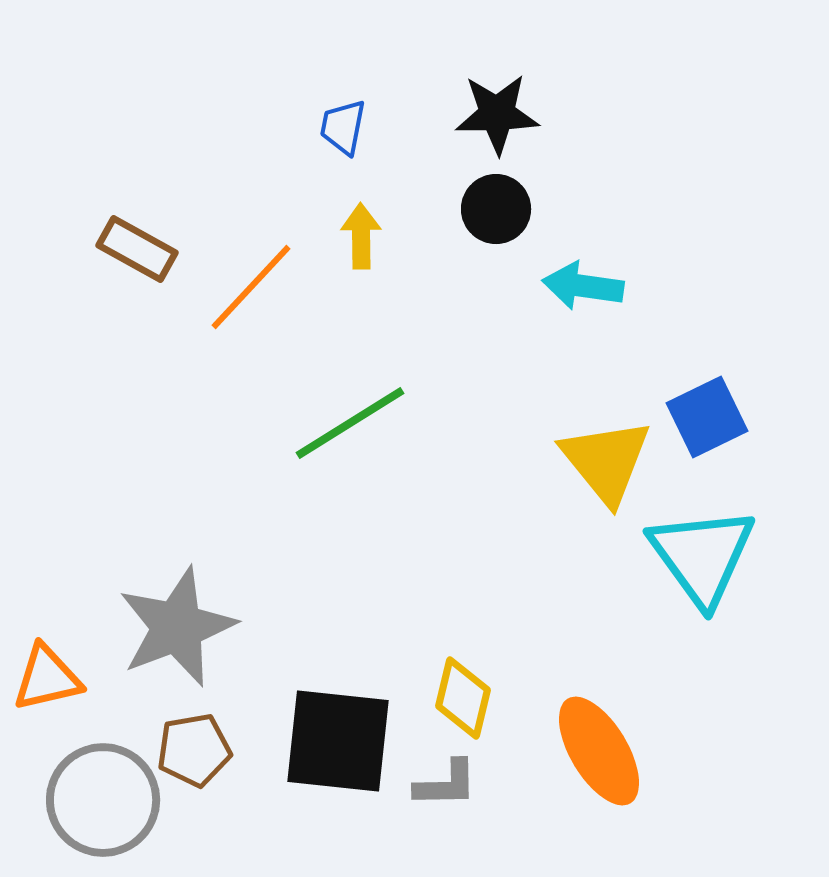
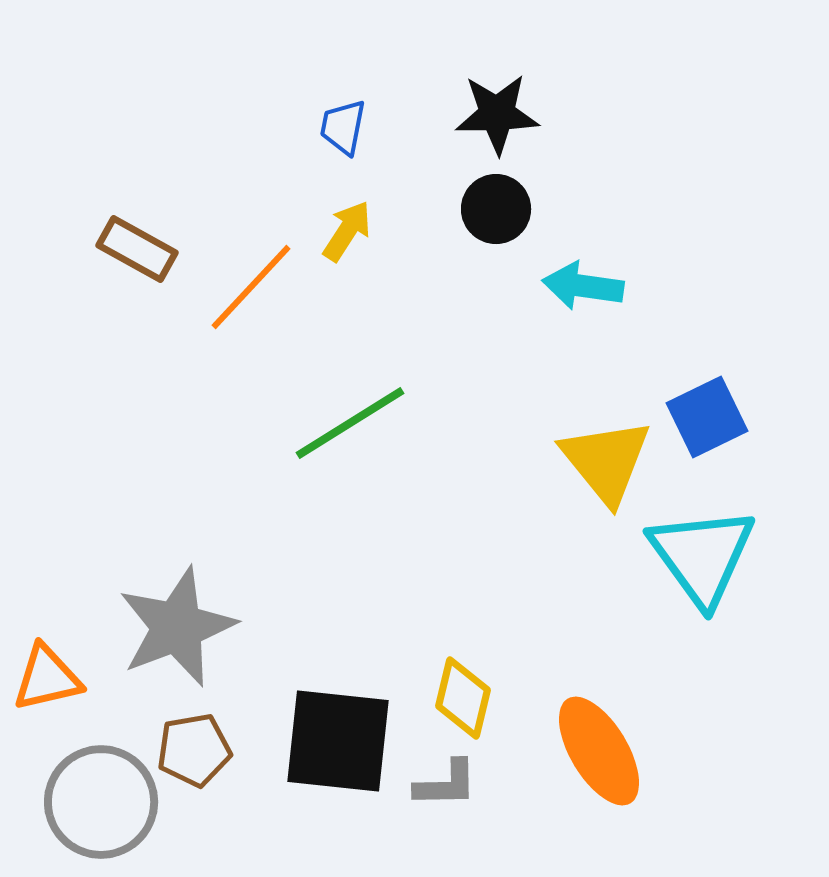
yellow arrow: moved 14 px left, 5 px up; rotated 34 degrees clockwise
gray circle: moved 2 px left, 2 px down
